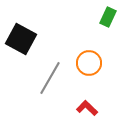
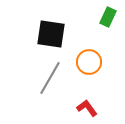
black square: moved 30 px right, 5 px up; rotated 20 degrees counterclockwise
orange circle: moved 1 px up
red L-shape: rotated 10 degrees clockwise
